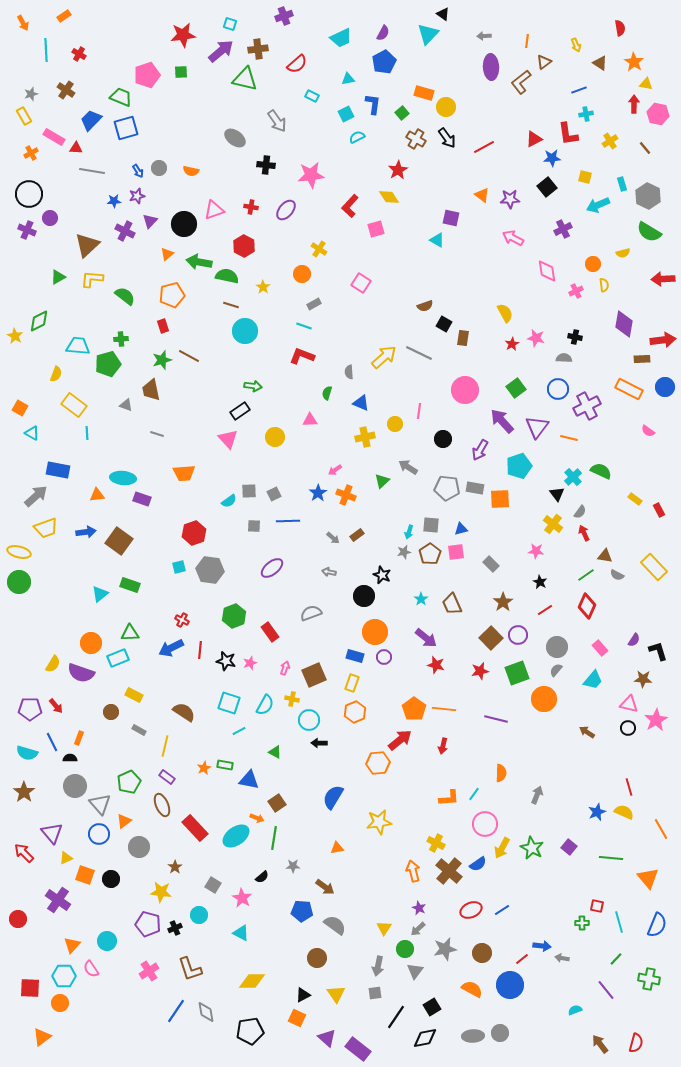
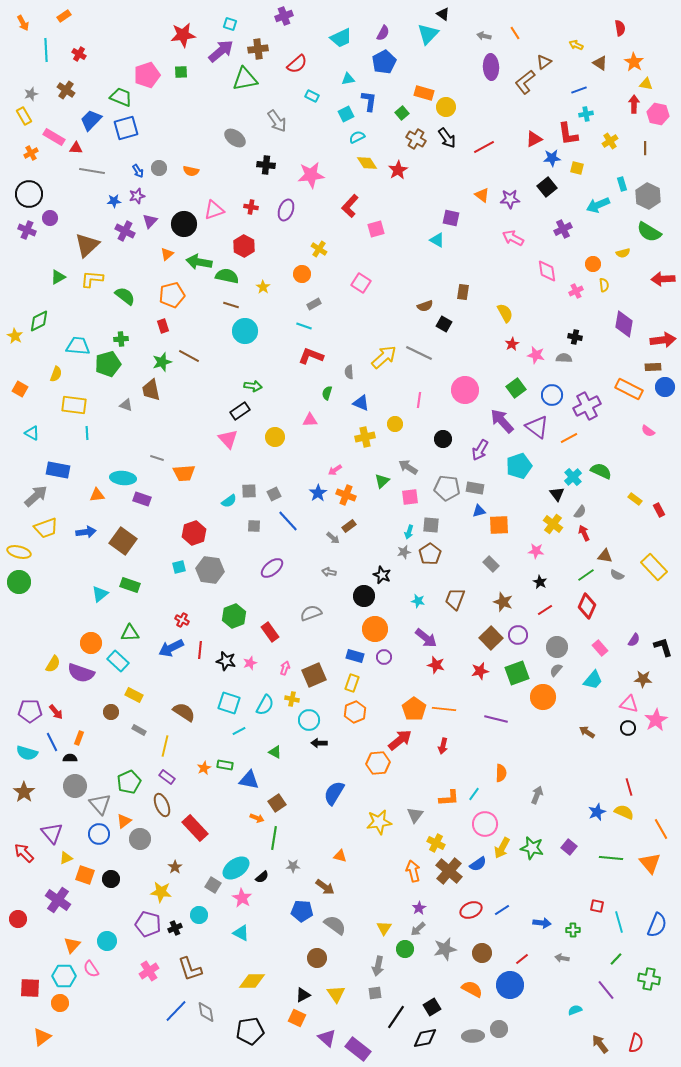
gray arrow at (484, 36): rotated 16 degrees clockwise
orange line at (527, 41): moved 12 px left, 8 px up; rotated 40 degrees counterclockwise
yellow arrow at (576, 45): rotated 136 degrees clockwise
green triangle at (245, 79): rotated 24 degrees counterclockwise
brown L-shape at (521, 82): moved 4 px right
blue L-shape at (373, 104): moved 4 px left, 3 px up
brown line at (645, 148): rotated 40 degrees clockwise
yellow square at (585, 177): moved 8 px left, 9 px up
yellow diamond at (389, 197): moved 22 px left, 34 px up
purple ellipse at (286, 210): rotated 20 degrees counterclockwise
brown rectangle at (463, 338): moved 46 px up
pink star at (536, 338): moved 17 px down
red L-shape at (302, 356): moved 9 px right
brown rectangle at (642, 359): moved 11 px right, 8 px down
green star at (162, 360): moved 2 px down
blue circle at (558, 389): moved 6 px left, 6 px down
yellow rectangle at (74, 405): rotated 30 degrees counterclockwise
orange square at (20, 408): moved 19 px up
pink line at (419, 411): moved 11 px up
purple triangle at (537, 427): rotated 30 degrees counterclockwise
gray line at (157, 434): moved 24 px down
orange line at (569, 438): rotated 42 degrees counterclockwise
orange square at (500, 499): moved 1 px left, 26 px down
blue line at (288, 521): rotated 50 degrees clockwise
blue triangle at (461, 529): moved 18 px right, 18 px up
brown rectangle at (357, 535): moved 8 px left, 9 px up
brown square at (119, 541): moved 4 px right
pink square at (456, 552): moved 46 px left, 55 px up
cyan star at (421, 599): moved 3 px left, 2 px down; rotated 24 degrees counterclockwise
brown star at (503, 602): rotated 18 degrees counterclockwise
brown trapezoid at (452, 604): moved 3 px right, 5 px up; rotated 45 degrees clockwise
orange circle at (375, 632): moved 3 px up
black L-shape at (658, 651): moved 5 px right, 4 px up
cyan rectangle at (118, 658): moved 3 px down; rotated 65 degrees clockwise
orange circle at (544, 699): moved 1 px left, 2 px up
red arrow at (56, 706): moved 6 px down
purple pentagon at (30, 709): moved 2 px down
blue semicircle at (333, 797): moved 1 px right, 4 px up
cyan ellipse at (236, 836): moved 32 px down
gray circle at (139, 847): moved 1 px right, 8 px up
orange triangle at (337, 848): moved 3 px right, 8 px down; rotated 24 degrees clockwise
green star at (532, 848): rotated 15 degrees counterclockwise
orange triangle at (648, 878): moved 2 px right, 15 px up
purple star at (419, 908): rotated 16 degrees clockwise
green cross at (582, 923): moved 9 px left, 7 px down
blue arrow at (542, 946): moved 23 px up
gray triangle at (415, 971): moved 156 px up
blue line at (176, 1011): rotated 10 degrees clockwise
gray circle at (500, 1033): moved 1 px left, 4 px up
